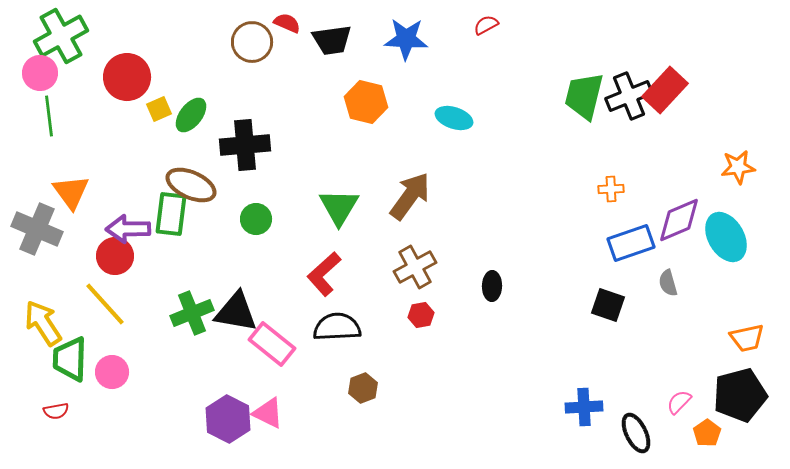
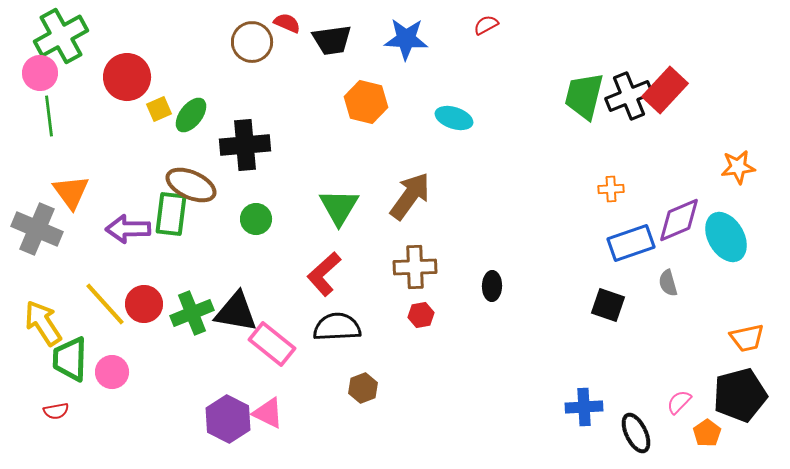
red circle at (115, 256): moved 29 px right, 48 px down
brown cross at (415, 267): rotated 27 degrees clockwise
